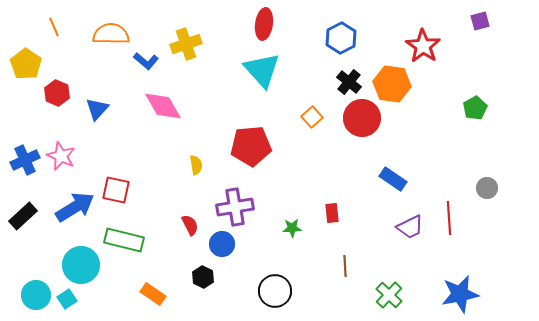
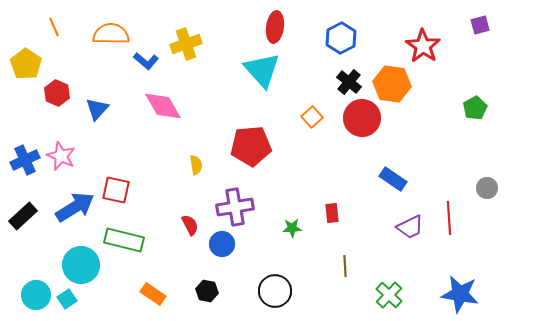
purple square at (480, 21): moved 4 px down
red ellipse at (264, 24): moved 11 px right, 3 px down
black hexagon at (203, 277): moved 4 px right, 14 px down; rotated 15 degrees counterclockwise
blue star at (460, 294): rotated 21 degrees clockwise
